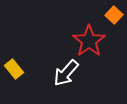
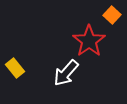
orange square: moved 2 px left
yellow rectangle: moved 1 px right, 1 px up
